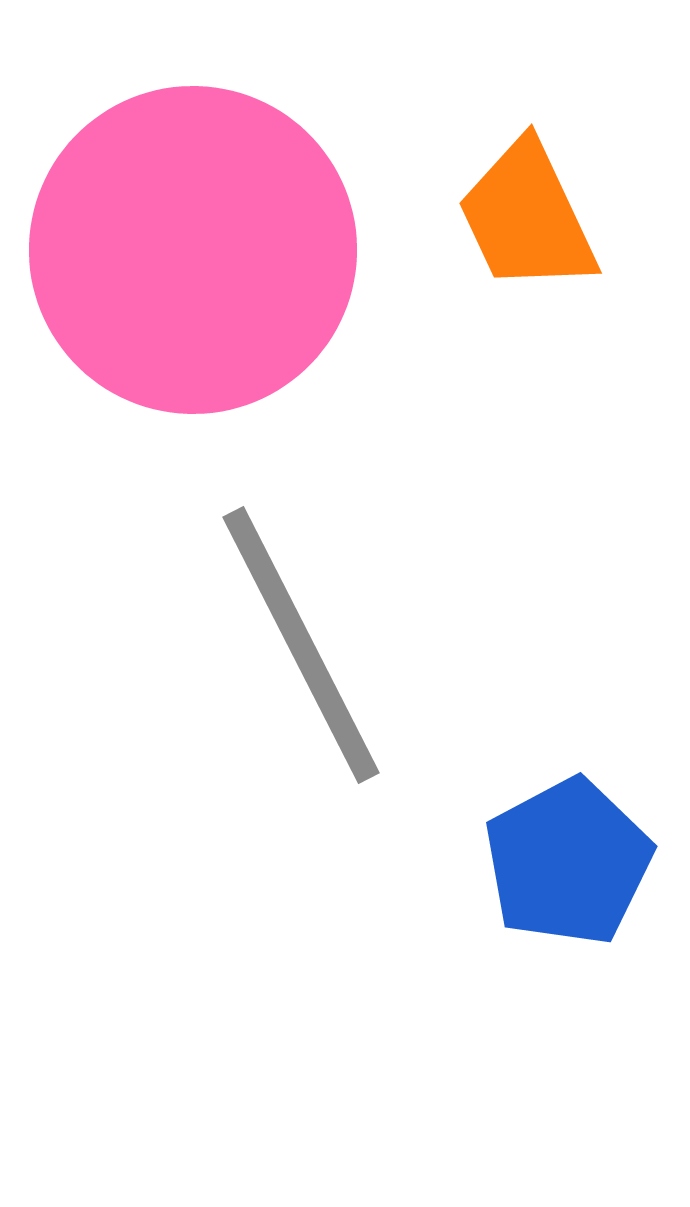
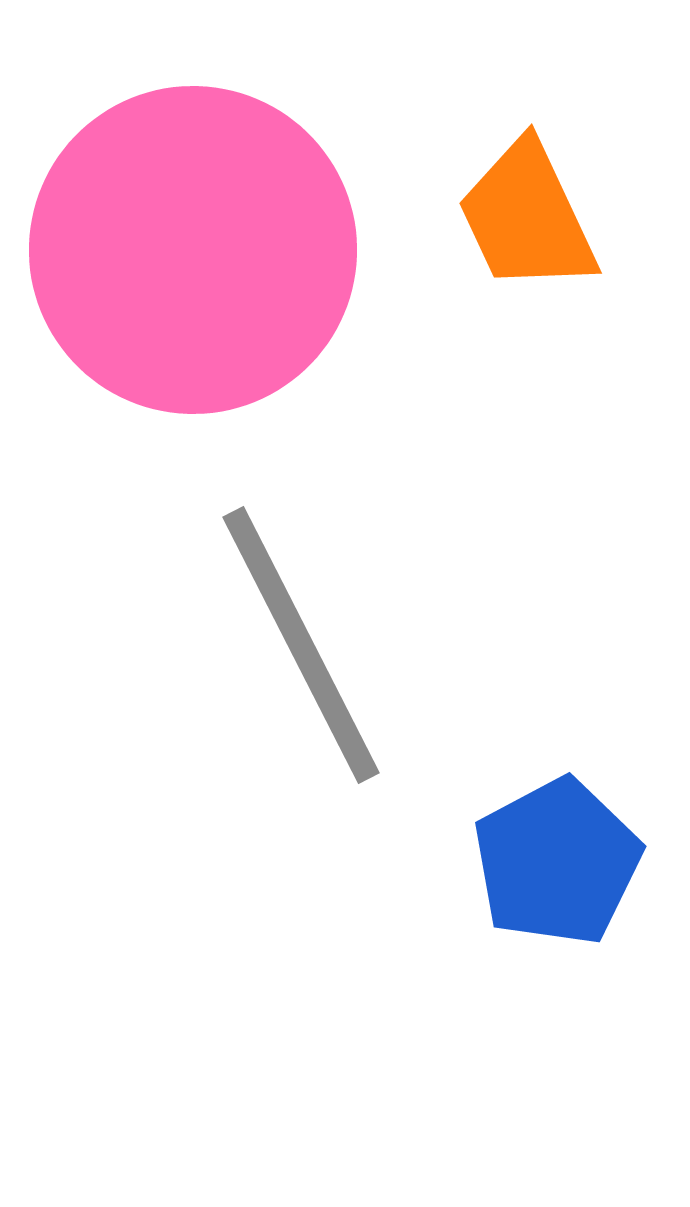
blue pentagon: moved 11 px left
